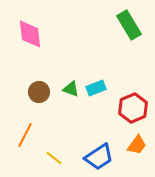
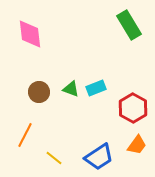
red hexagon: rotated 8 degrees counterclockwise
